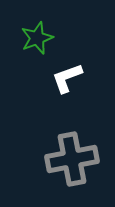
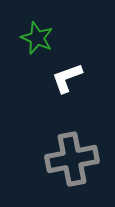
green star: rotated 28 degrees counterclockwise
